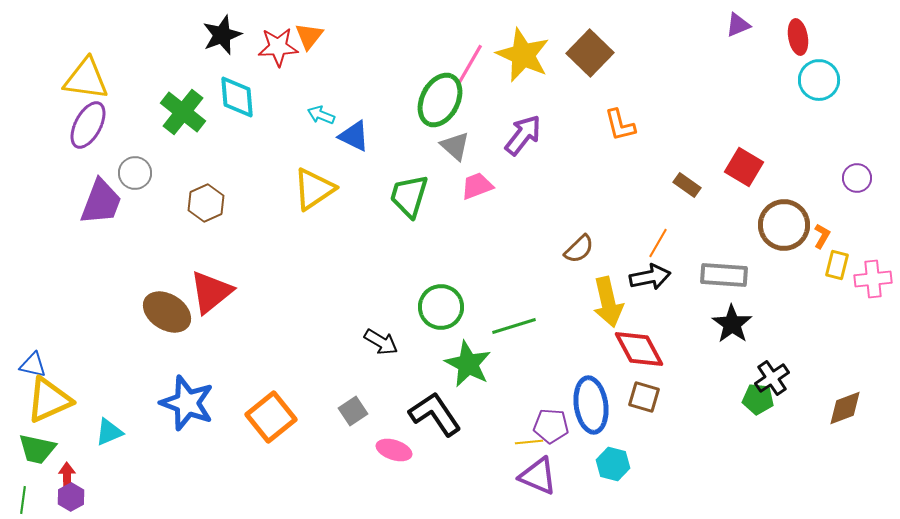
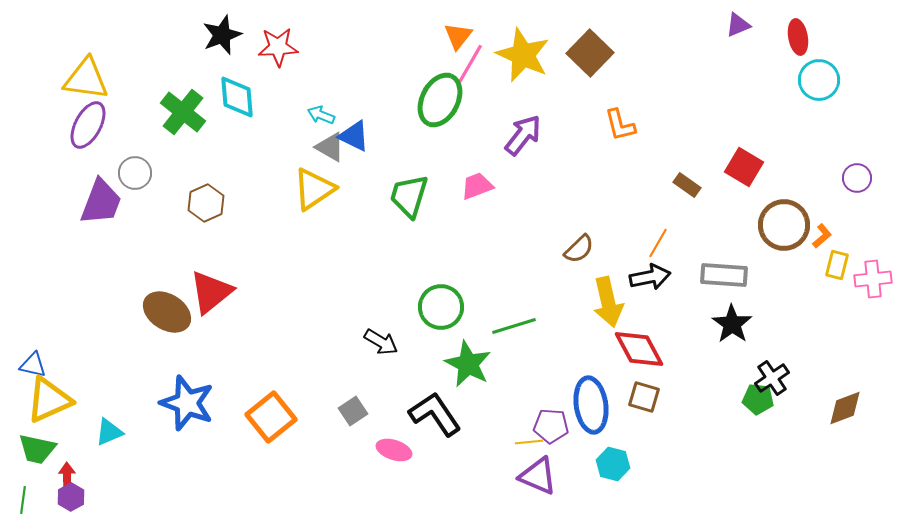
orange triangle at (309, 36): moved 149 px right
gray triangle at (455, 146): moved 125 px left, 1 px down; rotated 12 degrees counterclockwise
orange L-shape at (822, 236): rotated 20 degrees clockwise
